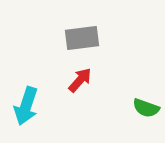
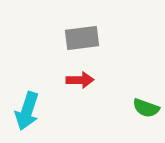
red arrow: rotated 48 degrees clockwise
cyan arrow: moved 1 px right, 5 px down
